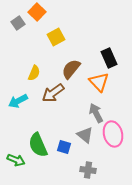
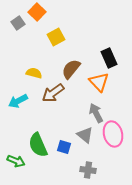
yellow semicircle: rotated 98 degrees counterclockwise
green arrow: moved 1 px down
